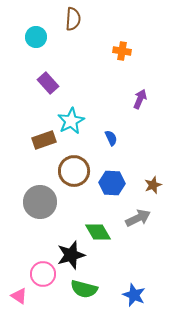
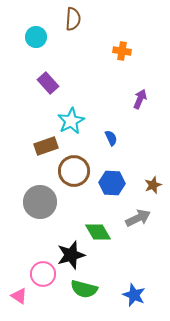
brown rectangle: moved 2 px right, 6 px down
